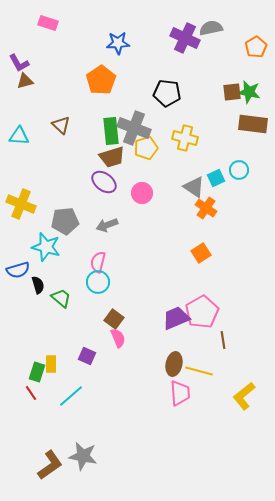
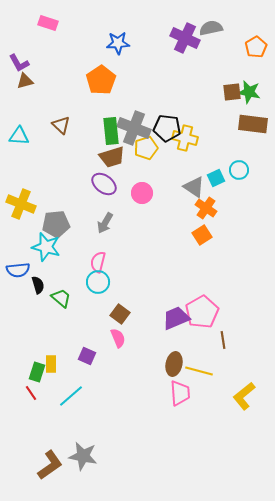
black pentagon at (167, 93): moved 35 px down
purple ellipse at (104, 182): moved 2 px down
gray pentagon at (65, 221): moved 9 px left, 3 px down
gray arrow at (107, 225): moved 2 px left, 2 px up; rotated 40 degrees counterclockwise
orange square at (201, 253): moved 1 px right, 18 px up
blue semicircle at (18, 270): rotated 10 degrees clockwise
brown square at (114, 319): moved 6 px right, 5 px up
